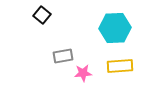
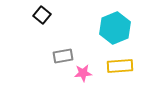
cyan hexagon: rotated 20 degrees counterclockwise
